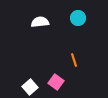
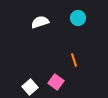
white semicircle: rotated 12 degrees counterclockwise
